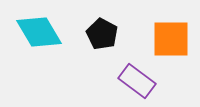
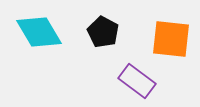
black pentagon: moved 1 px right, 2 px up
orange square: rotated 6 degrees clockwise
